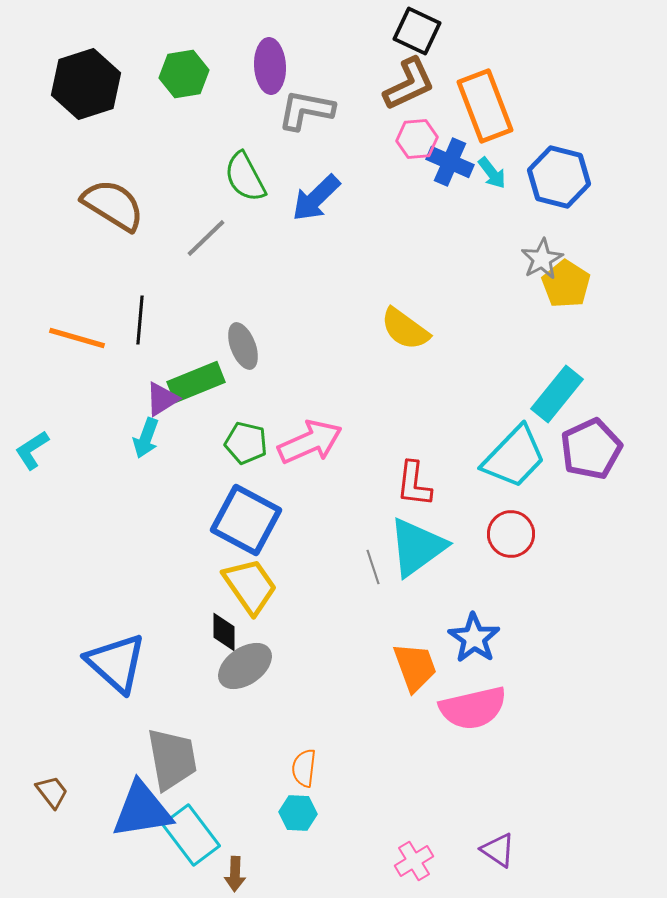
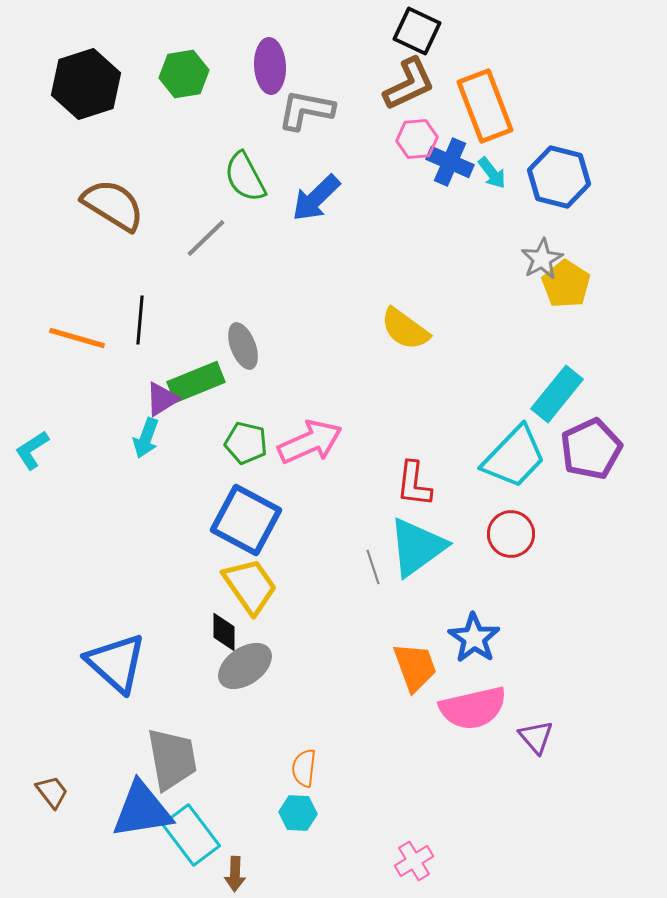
purple triangle at (498, 850): moved 38 px right, 113 px up; rotated 15 degrees clockwise
